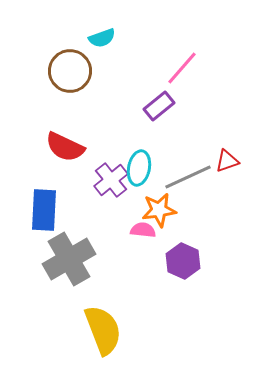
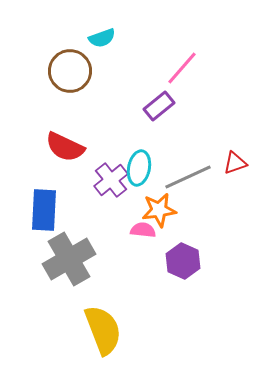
red triangle: moved 8 px right, 2 px down
